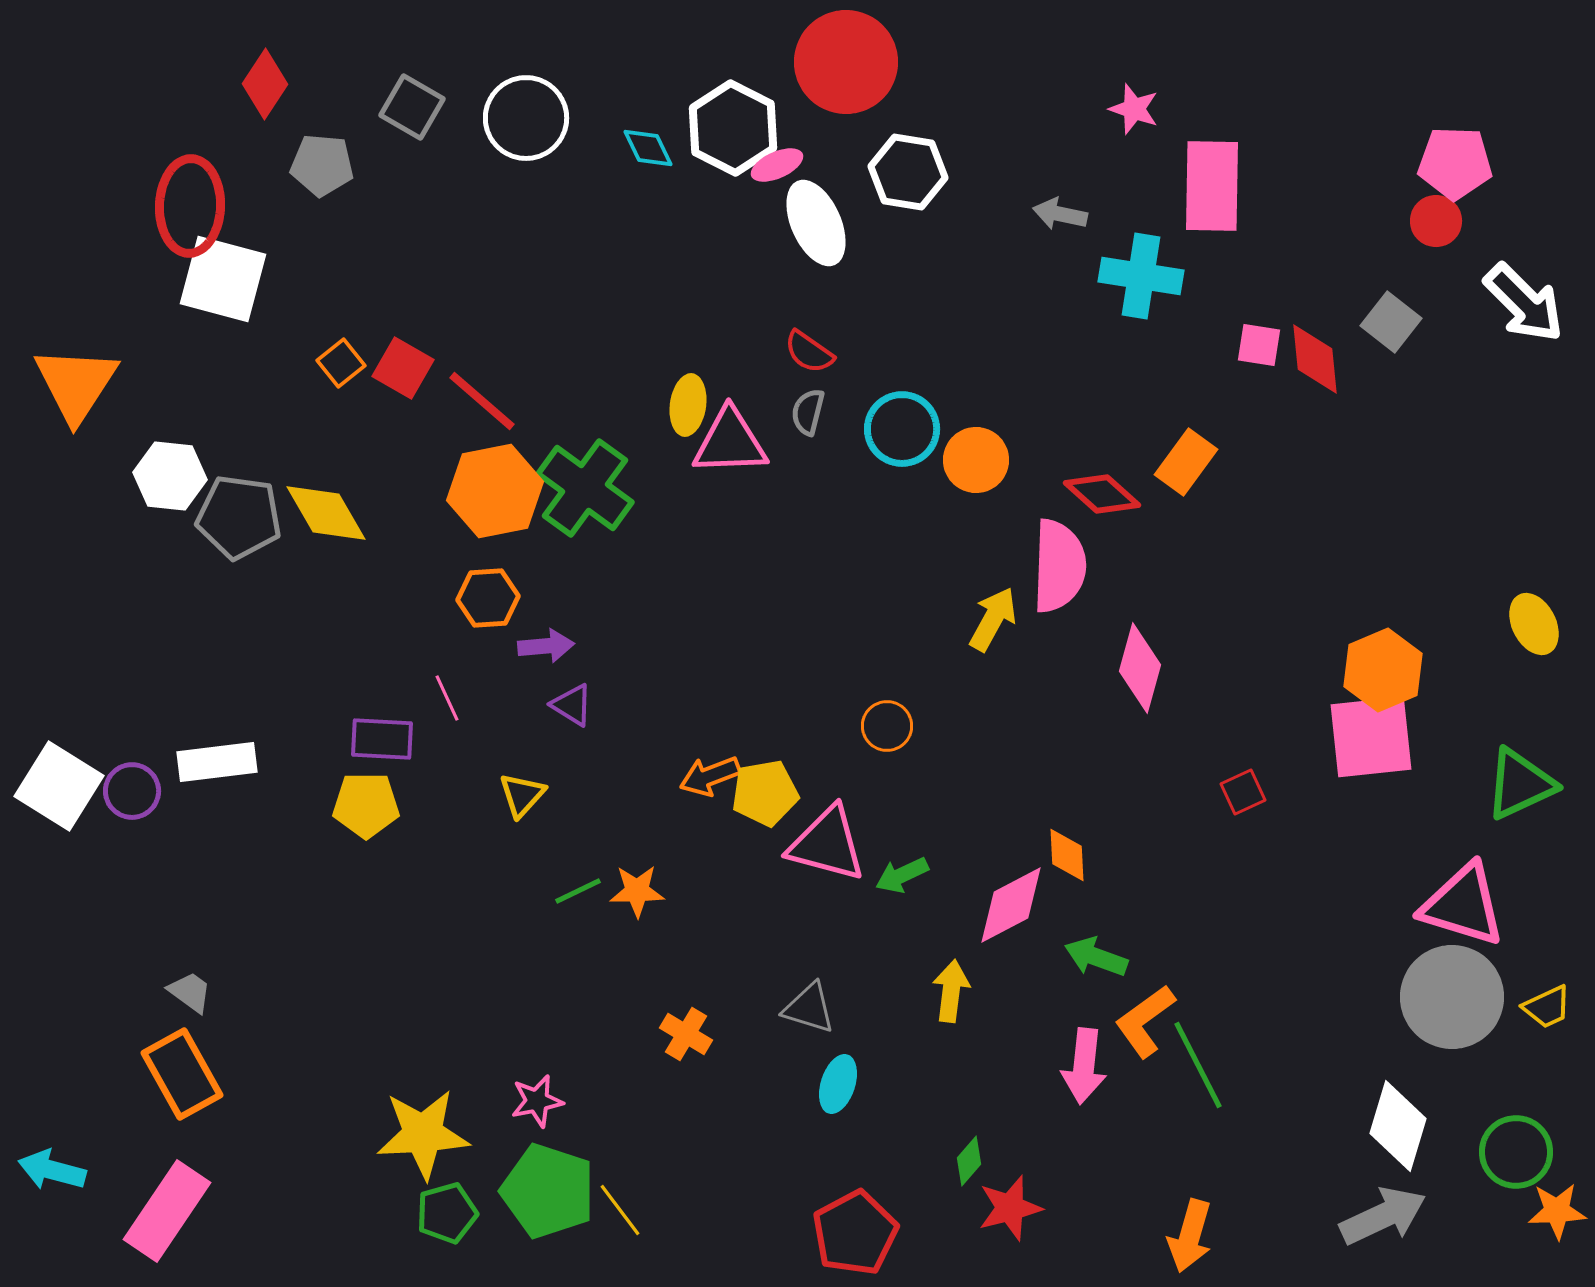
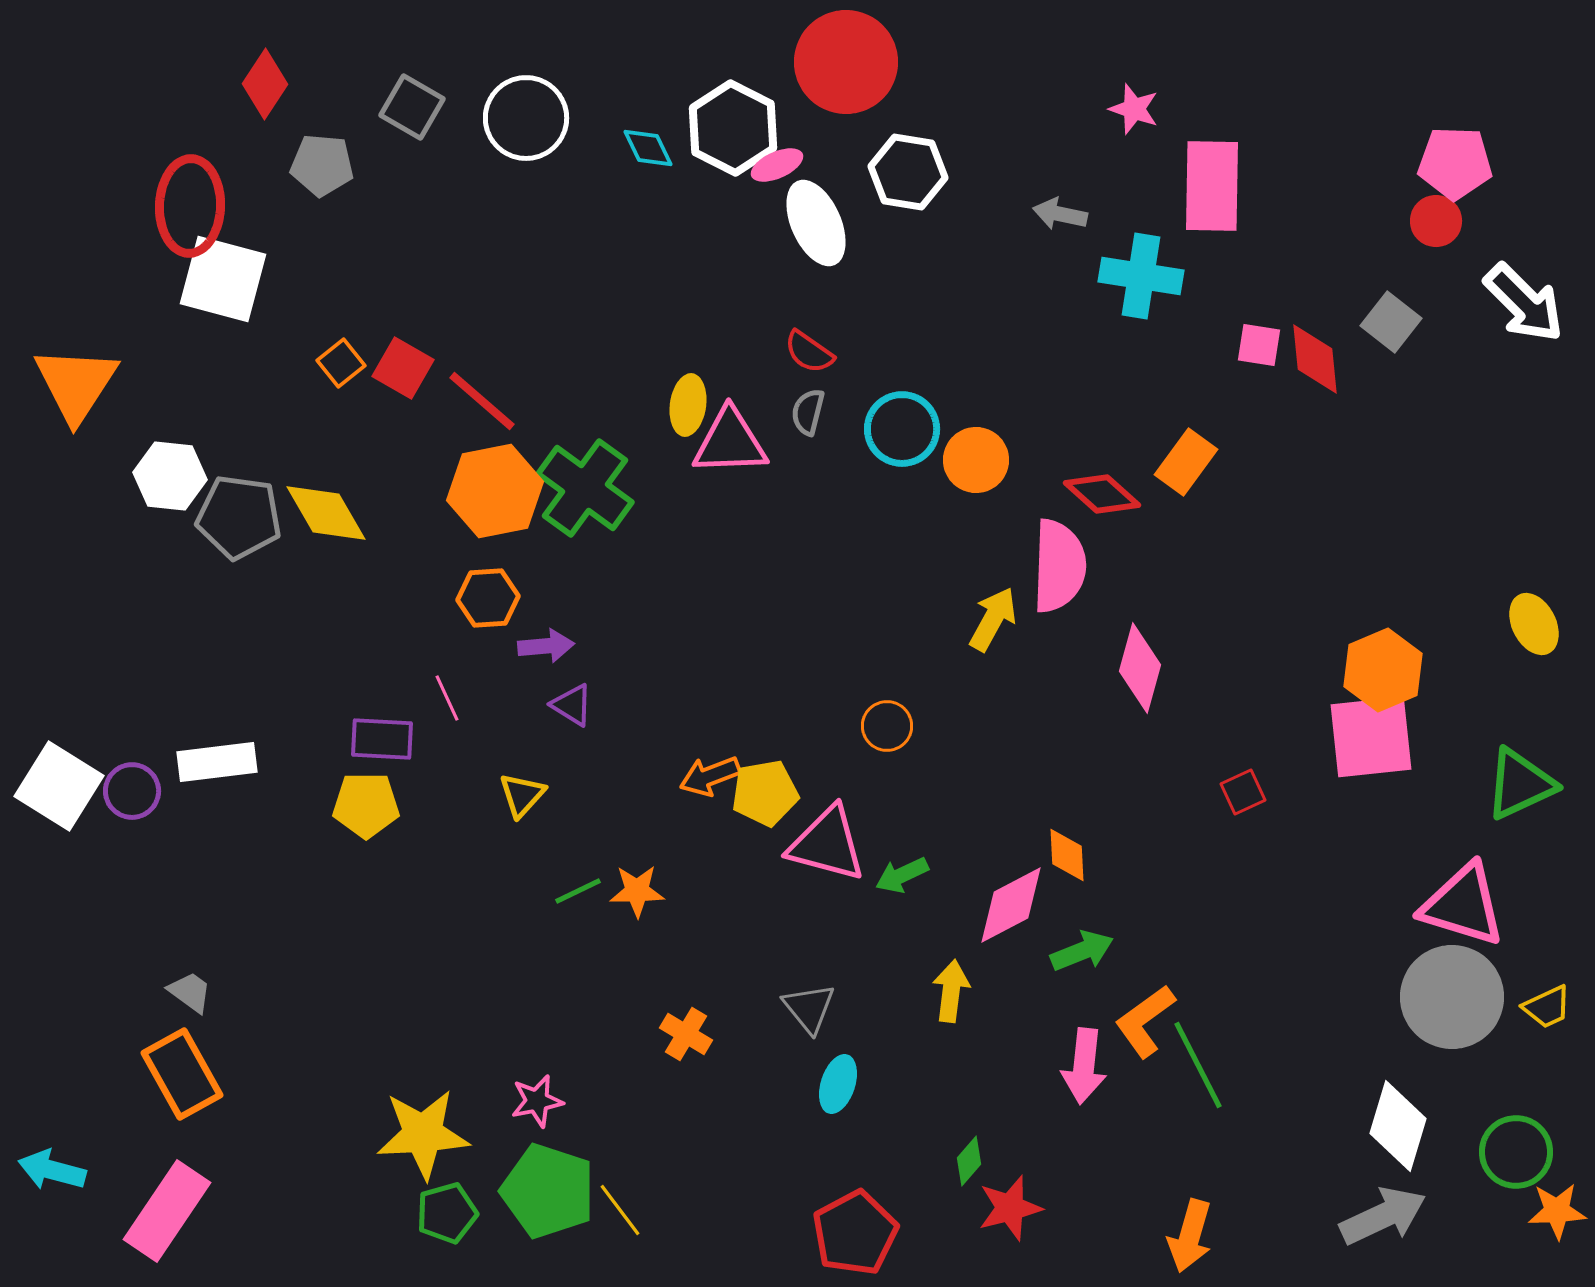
green arrow at (1096, 957): moved 14 px left, 6 px up; rotated 138 degrees clockwise
gray triangle at (809, 1008): rotated 34 degrees clockwise
